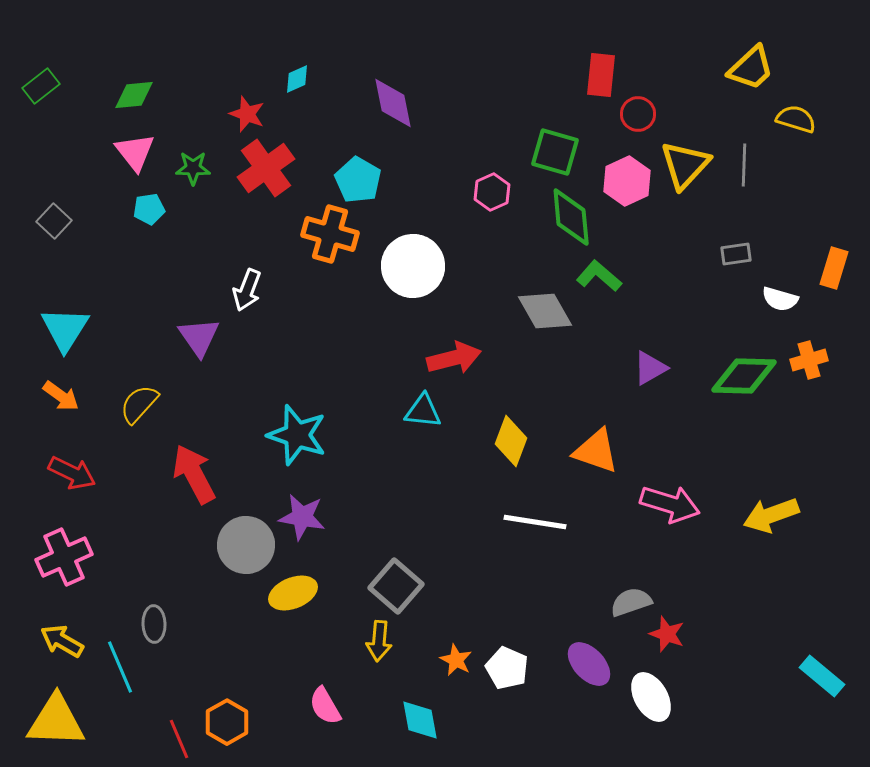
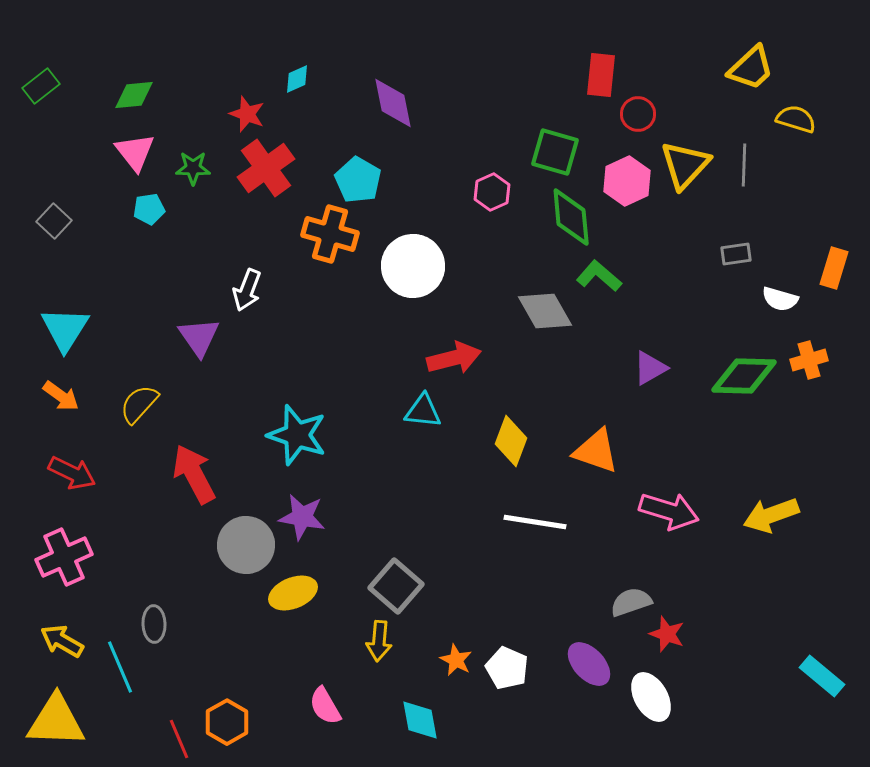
pink arrow at (670, 504): moved 1 px left, 7 px down
